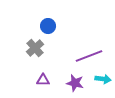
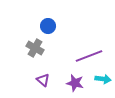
gray cross: rotated 18 degrees counterclockwise
purple triangle: rotated 40 degrees clockwise
